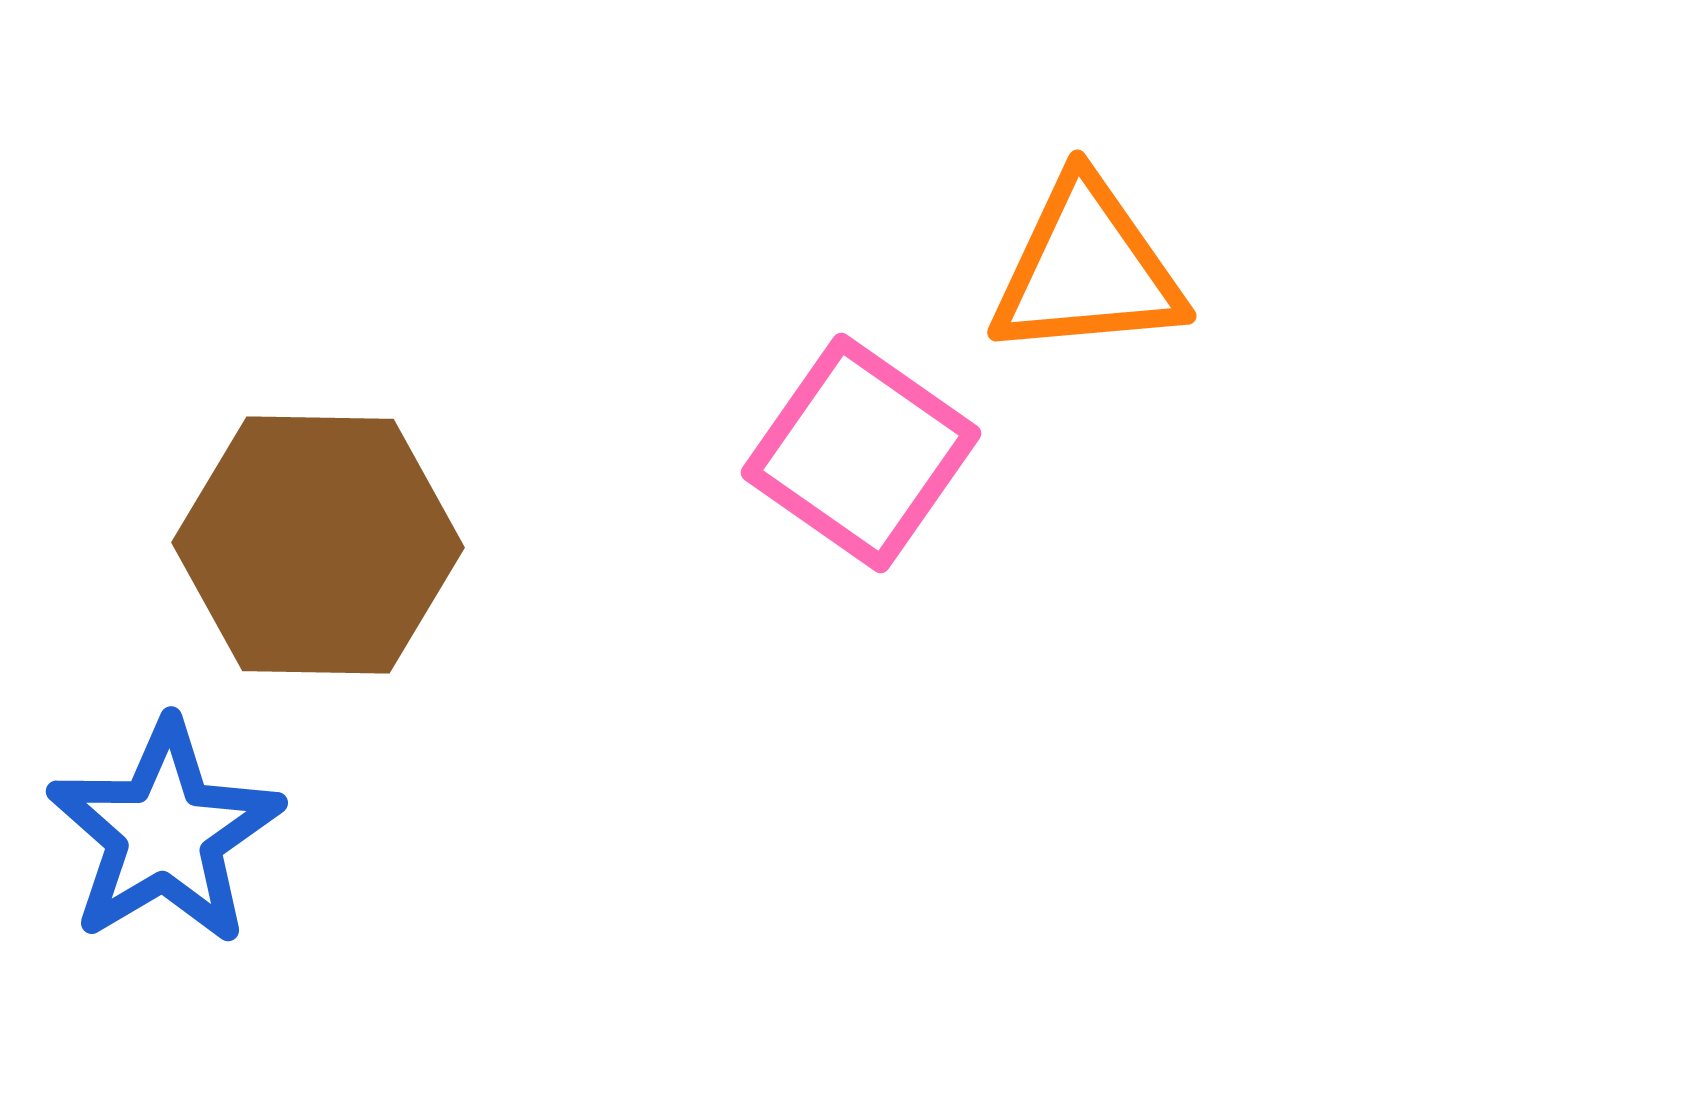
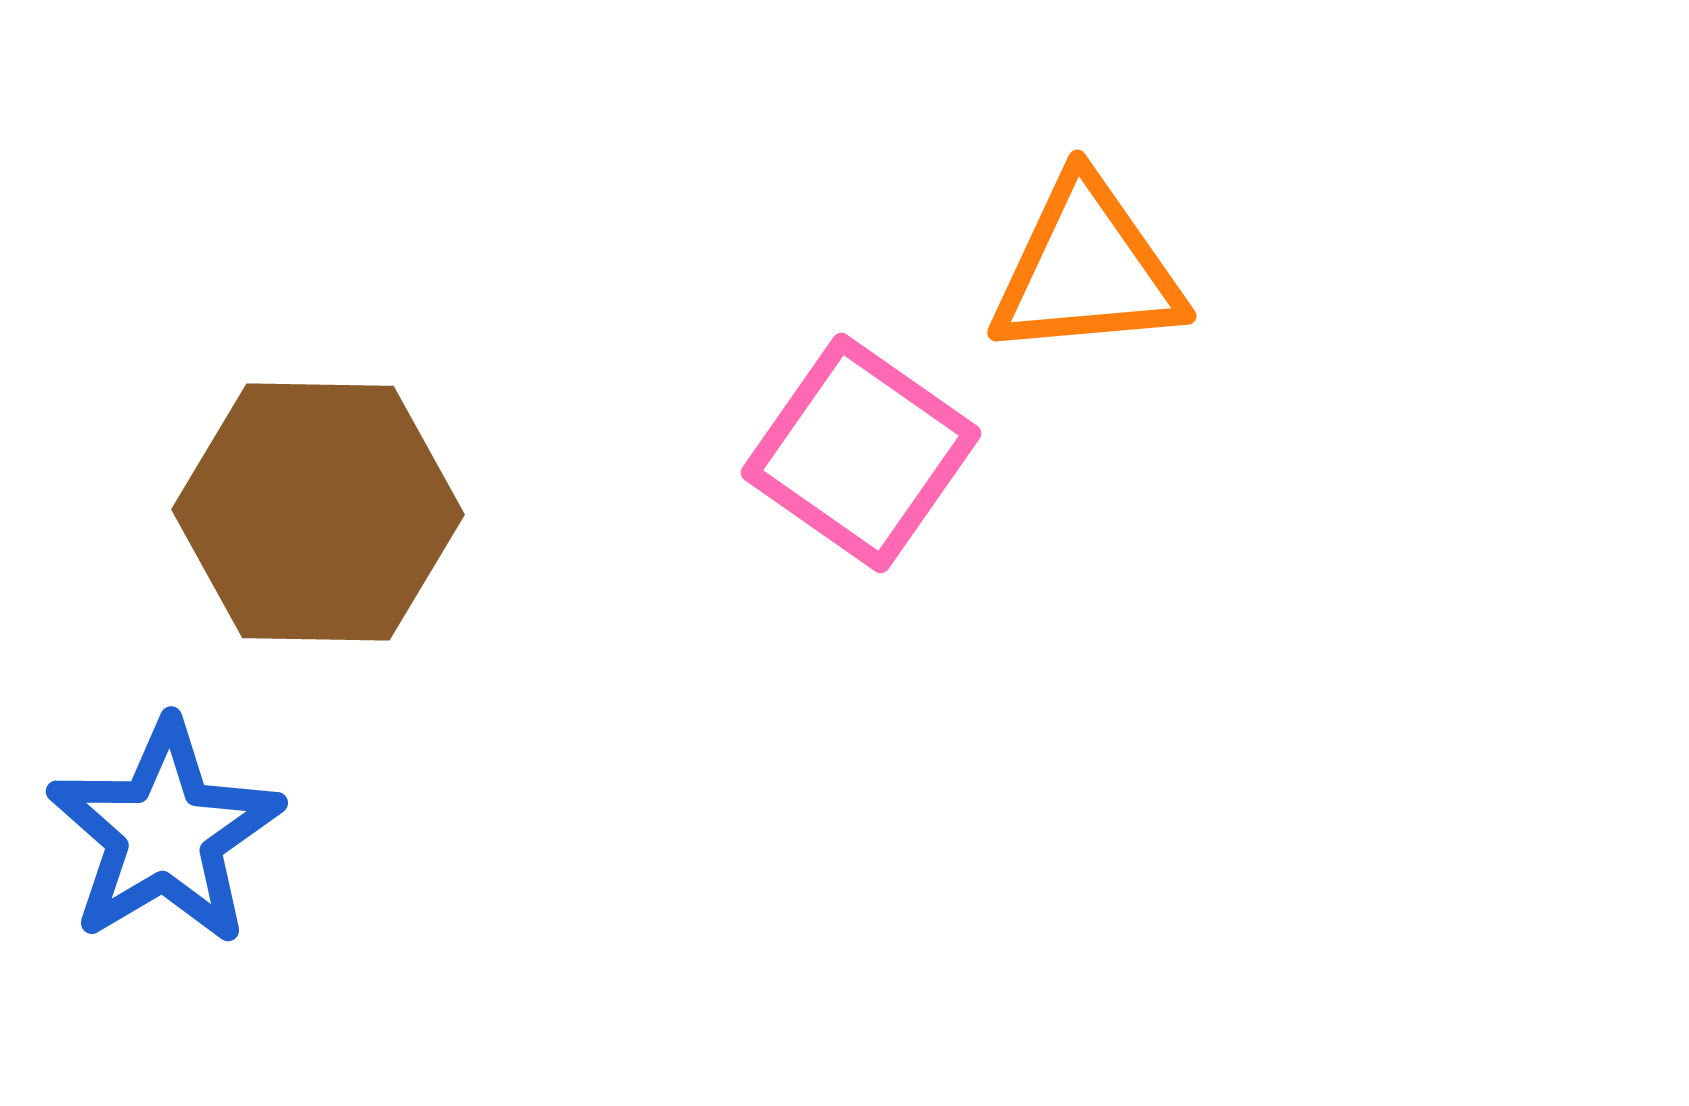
brown hexagon: moved 33 px up
